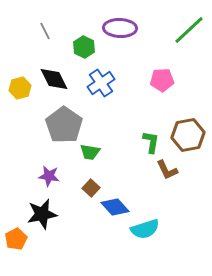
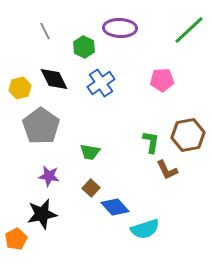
gray pentagon: moved 23 px left, 1 px down
